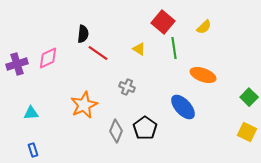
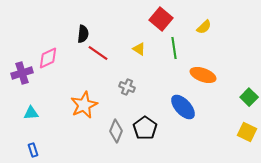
red square: moved 2 px left, 3 px up
purple cross: moved 5 px right, 9 px down
